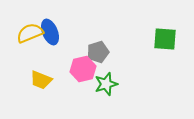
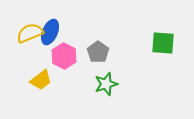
blue ellipse: rotated 45 degrees clockwise
green square: moved 2 px left, 4 px down
gray pentagon: rotated 20 degrees counterclockwise
pink hexagon: moved 19 px left, 13 px up; rotated 20 degrees counterclockwise
yellow trapezoid: rotated 60 degrees counterclockwise
